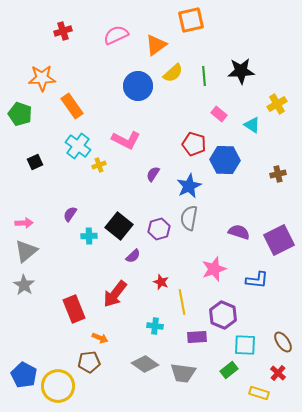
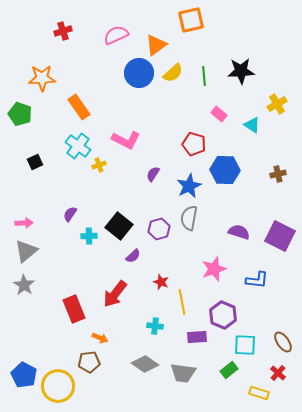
blue circle at (138, 86): moved 1 px right, 13 px up
orange rectangle at (72, 106): moved 7 px right, 1 px down
blue hexagon at (225, 160): moved 10 px down
purple square at (279, 240): moved 1 px right, 4 px up; rotated 36 degrees counterclockwise
